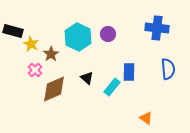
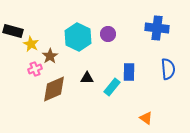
brown star: moved 1 px left, 2 px down
pink cross: moved 1 px up; rotated 24 degrees clockwise
black triangle: rotated 40 degrees counterclockwise
